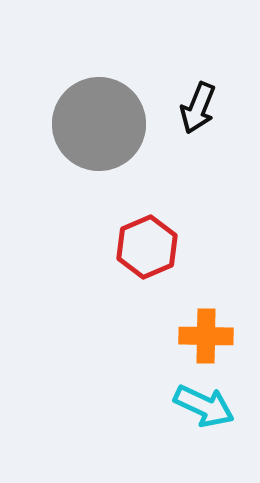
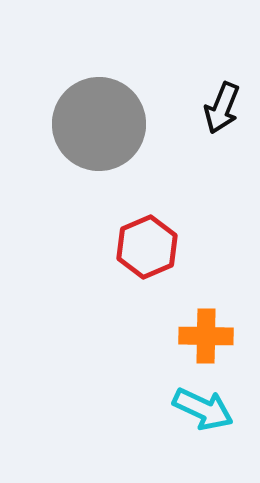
black arrow: moved 24 px right
cyan arrow: moved 1 px left, 3 px down
